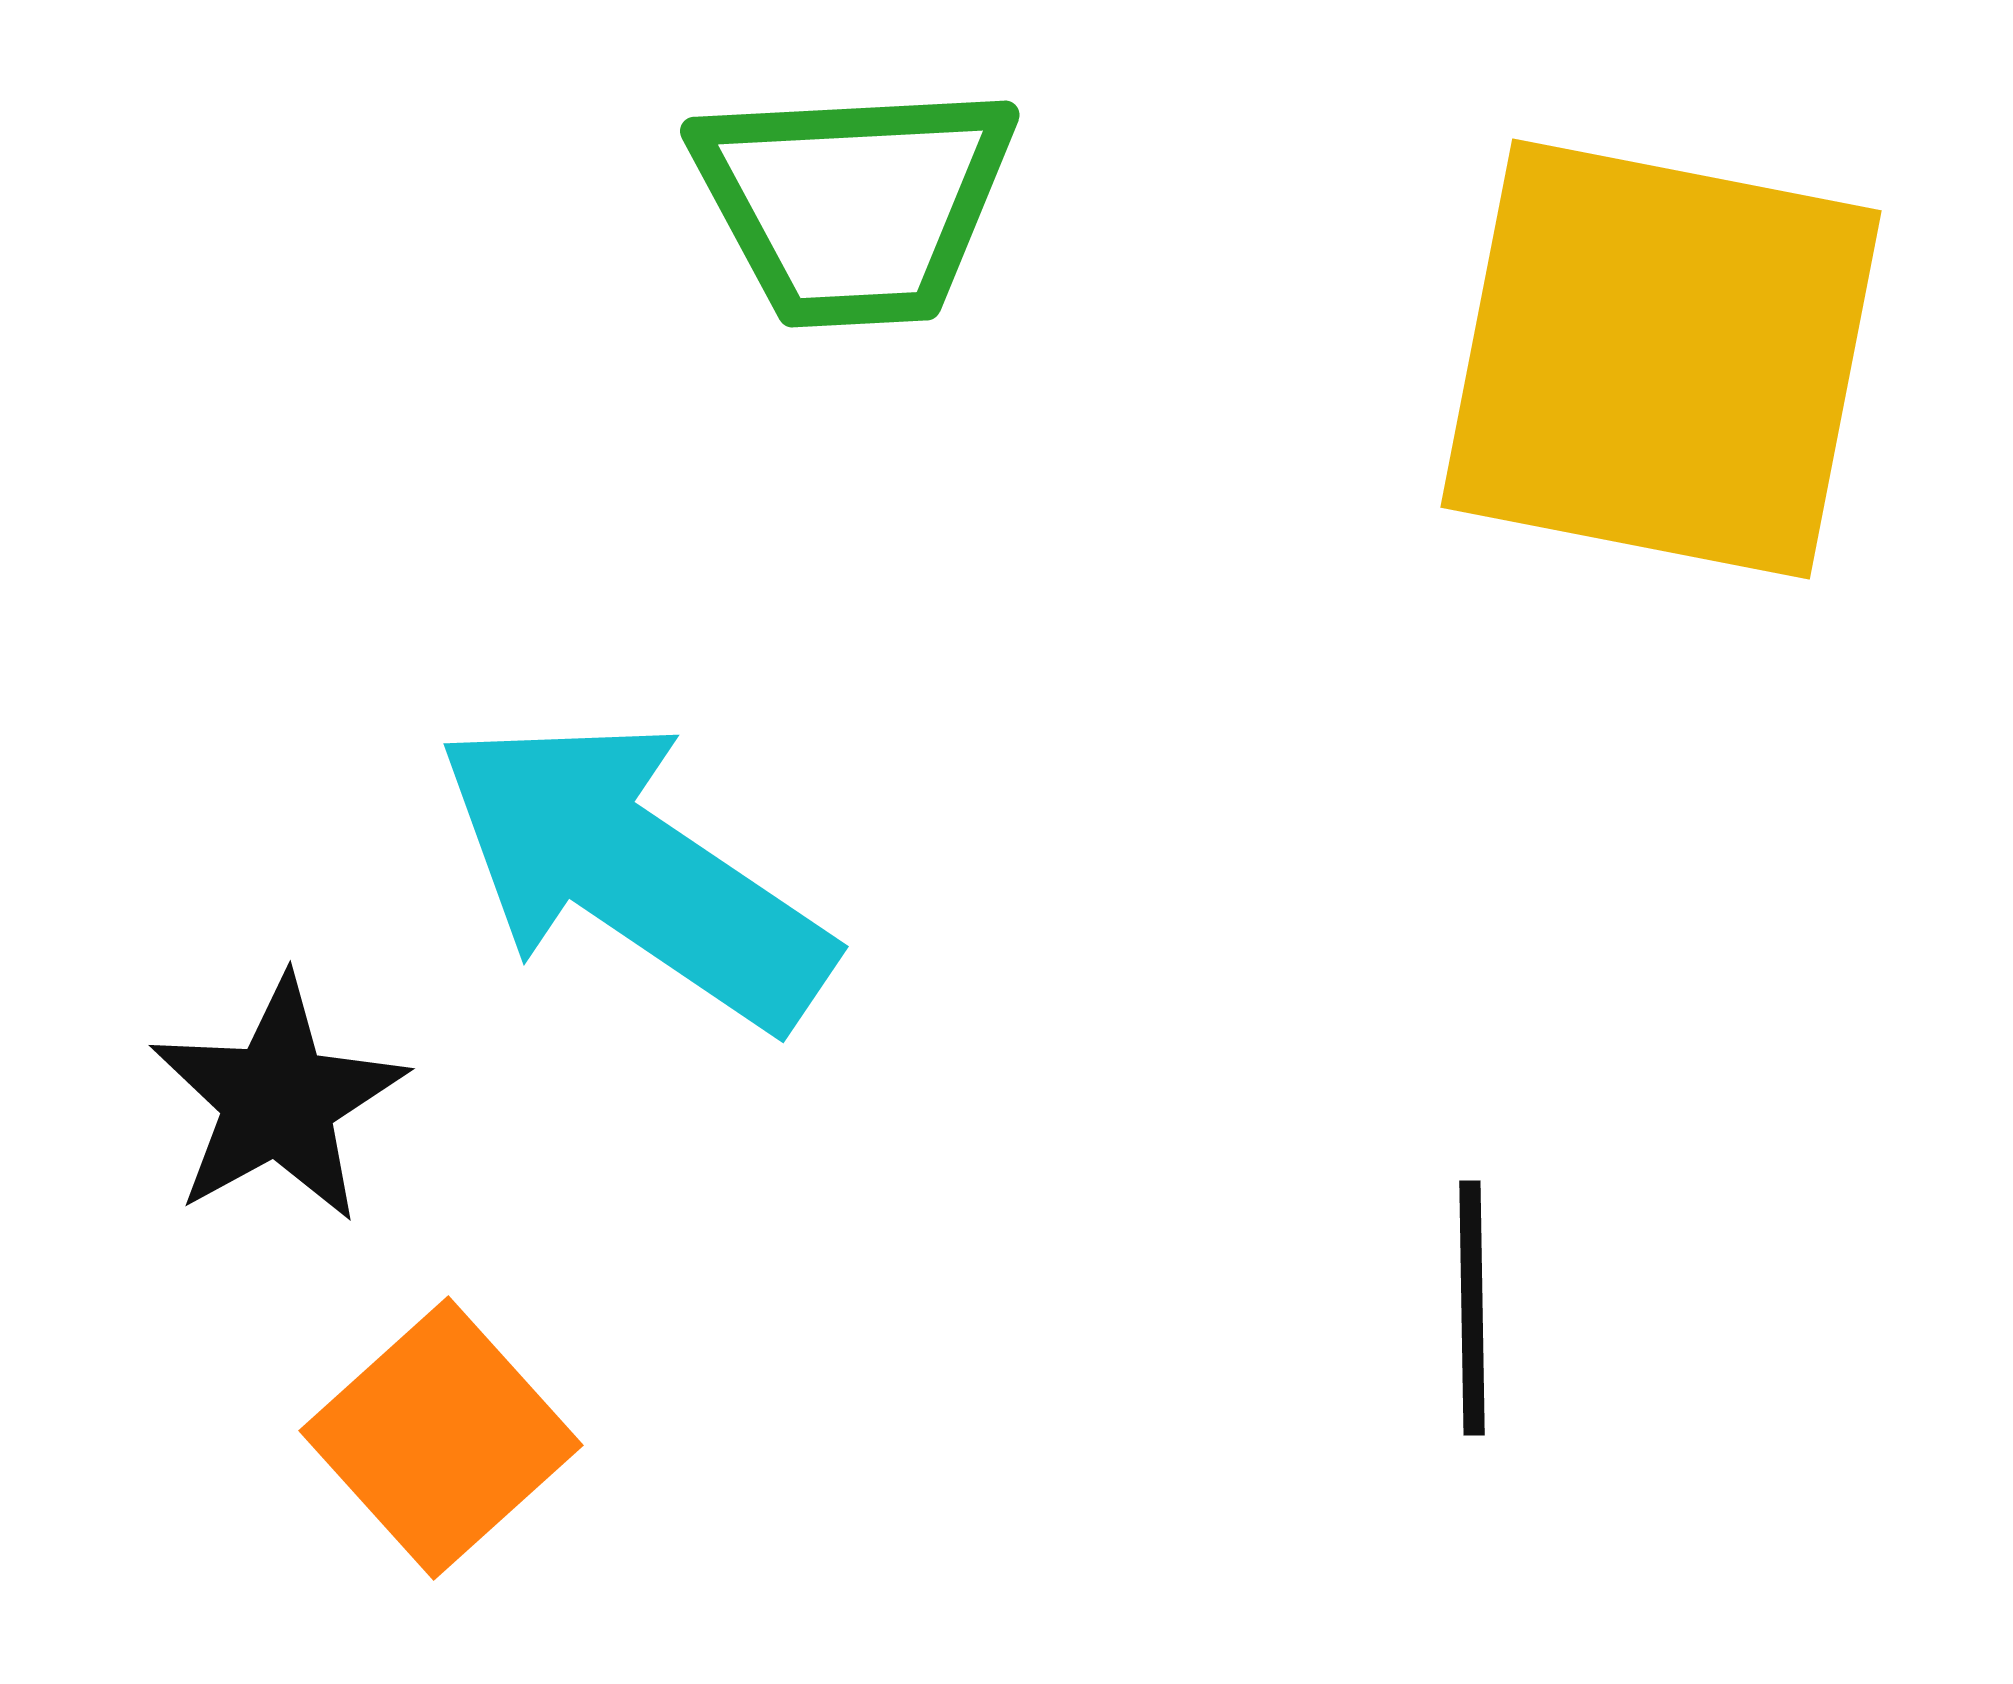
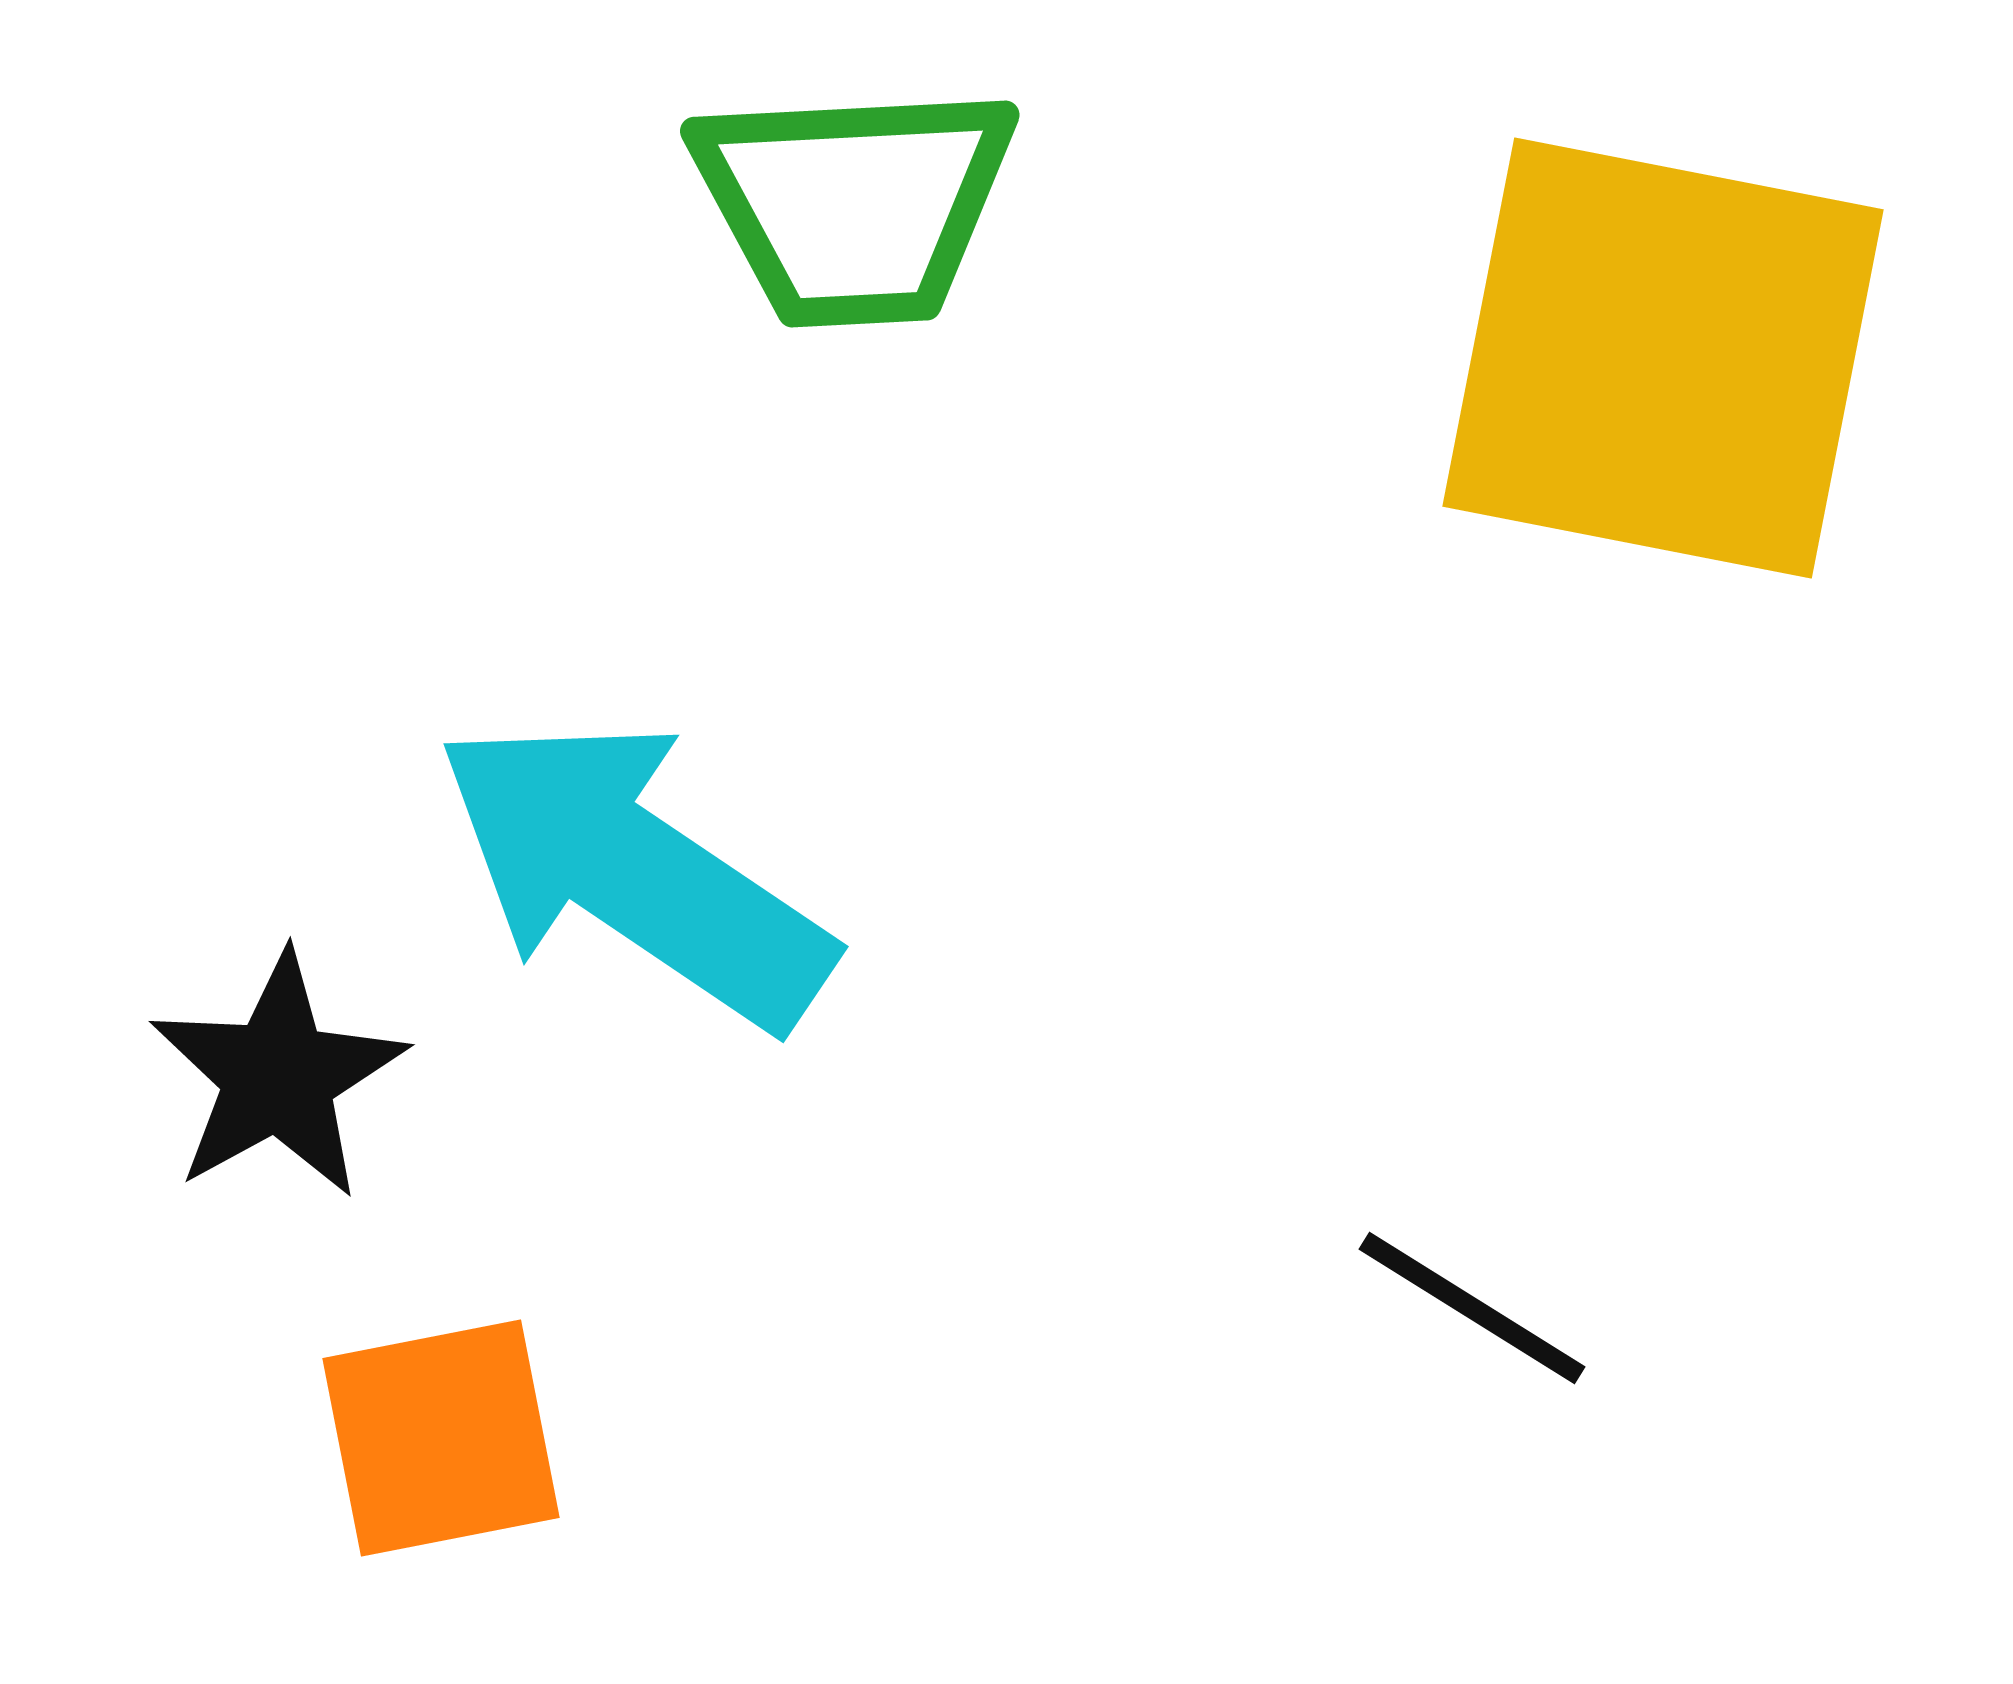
yellow square: moved 2 px right, 1 px up
black star: moved 24 px up
black line: rotated 57 degrees counterclockwise
orange square: rotated 31 degrees clockwise
